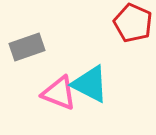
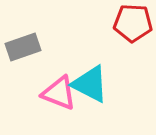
red pentagon: rotated 21 degrees counterclockwise
gray rectangle: moved 4 px left
